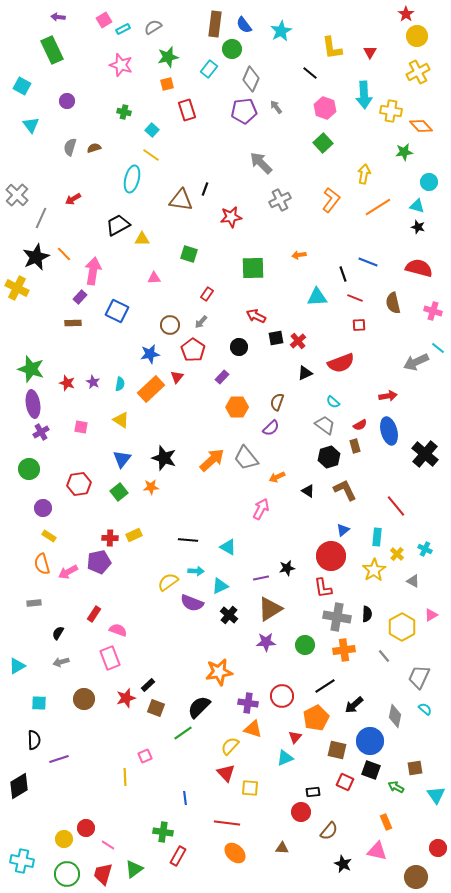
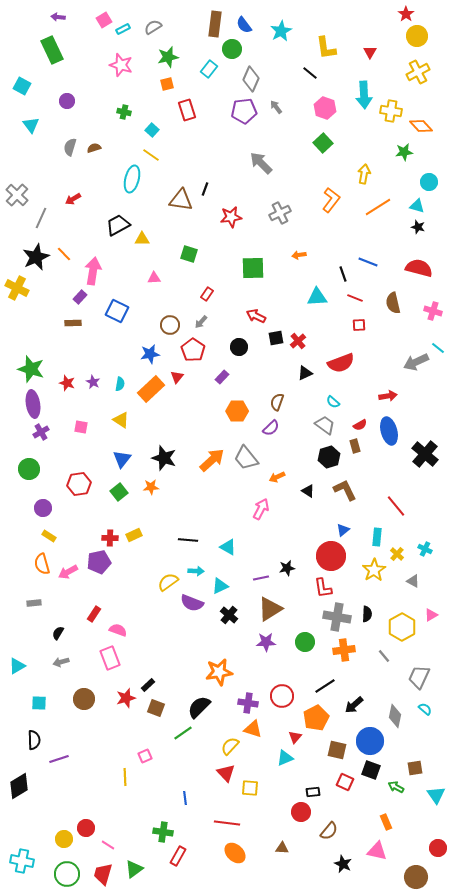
yellow L-shape at (332, 48): moved 6 px left
gray cross at (280, 200): moved 13 px down
orange hexagon at (237, 407): moved 4 px down
green circle at (305, 645): moved 3 px up
